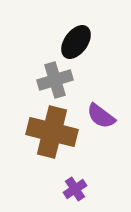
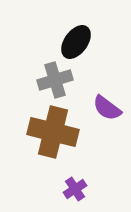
purple semicircle: moved 6 px right, 8 px up
brown cross: moved 1 px right
